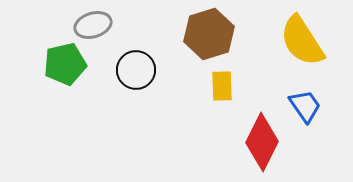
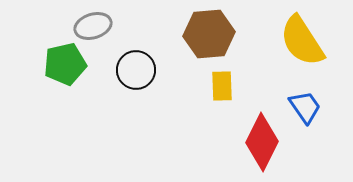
gray ellipse: moved 1 px down
brown hexagon: rotated 12 degrees clockwise
blue trapezoid: moved 1 px down
